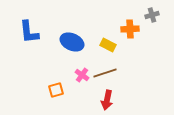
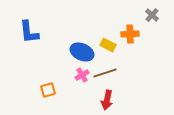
gray cross: rotated 32 degrees counterclockwise
orange cross: moved 5 px down
blue ellipse: moved 10 px right, 10 px down
pink cross: rotated 24 degrees clockwise
orange square: moved 8 px left
